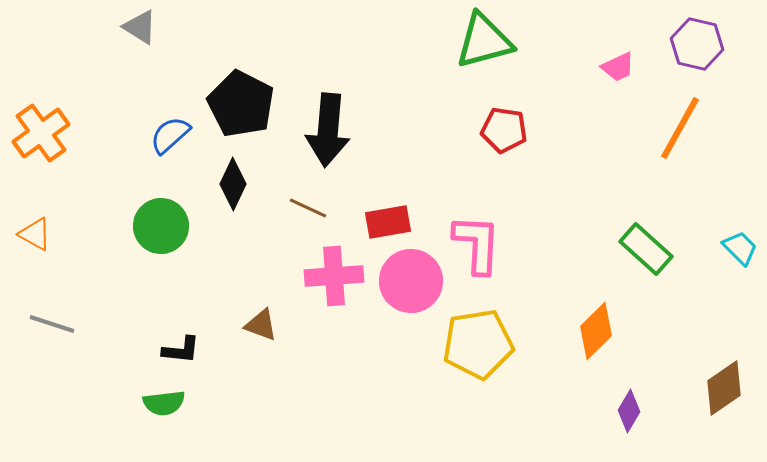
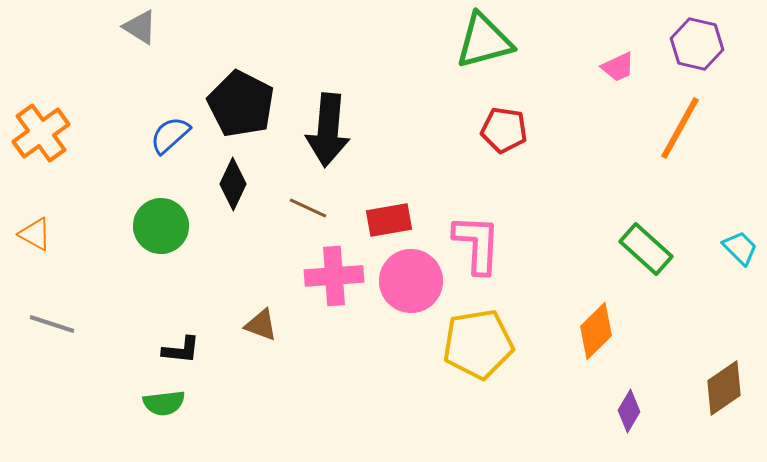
red rectangle: moved 1 px right, 2 px up
